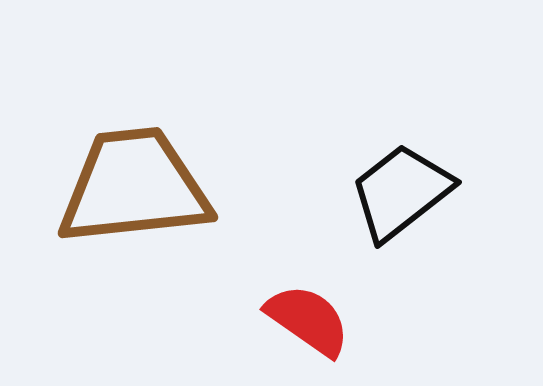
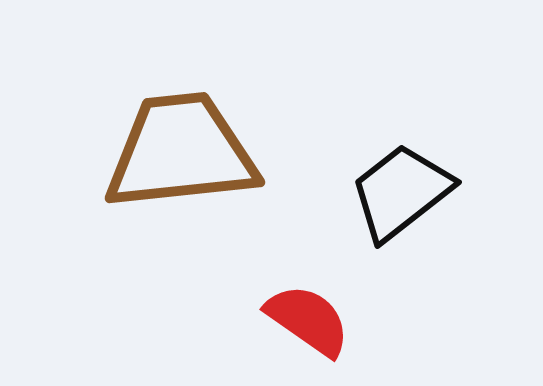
brown trapezoid: moved 47 px right, 35 px up
